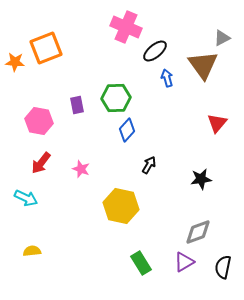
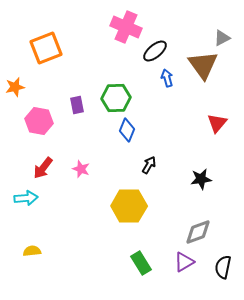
orange star: moved 25 px down; rotated 18 degrees counterclockwise
blue diamond: rotated 20 degrees counterclockwise
red arrow: moved 2 px right, 5 px down
cyan arrow: rotated 30 degrees counterclockwise
yellow hexagon: moved 8 px right; rotated 12 degrees counterclockwise
